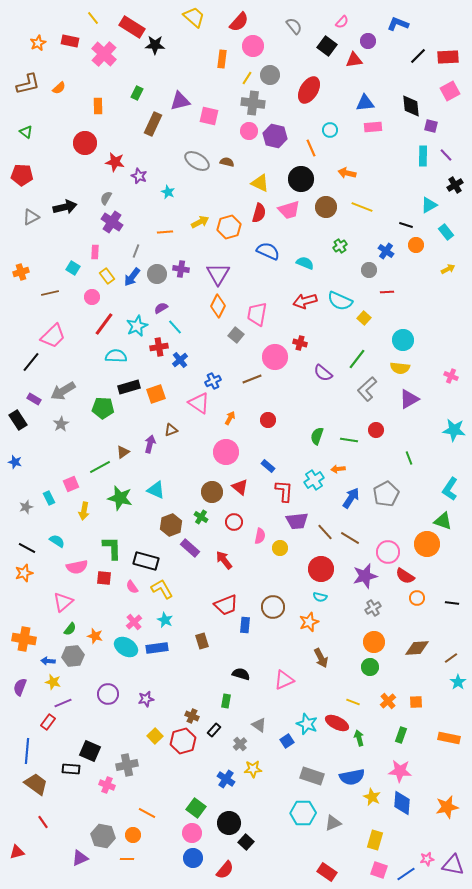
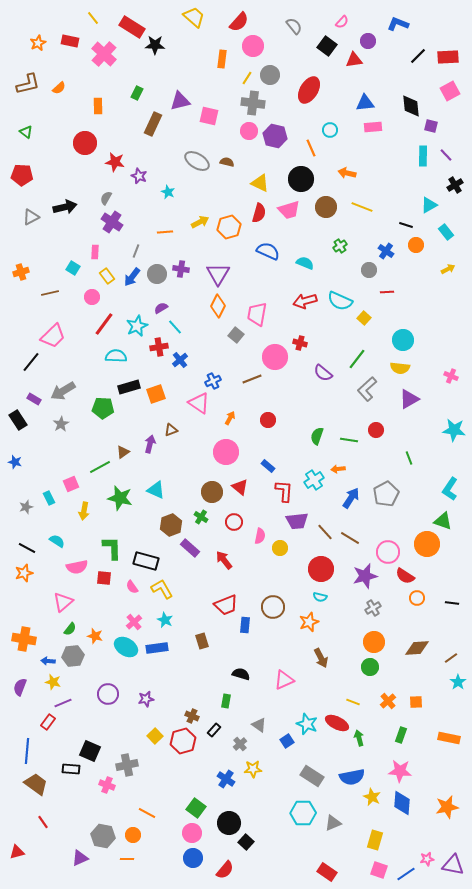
gray rectangle at (312, 776): rotated 15 degrees clockwise
